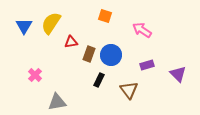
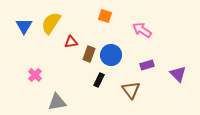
brown triangle: moved 2 px right
